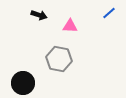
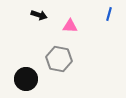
blue line: moved 1 px down; rotated 32 degrees counterclockwise
black circle: moved 3 px right, 4 px up
